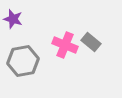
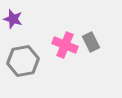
gray rectangle: rotated 24 degrees clockwise
